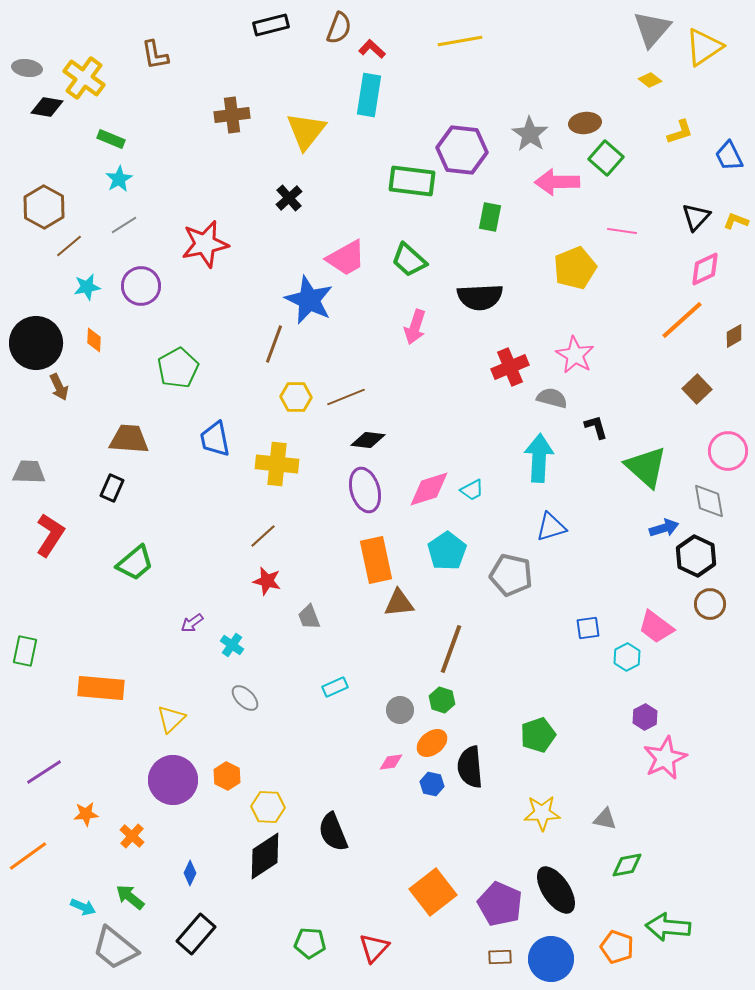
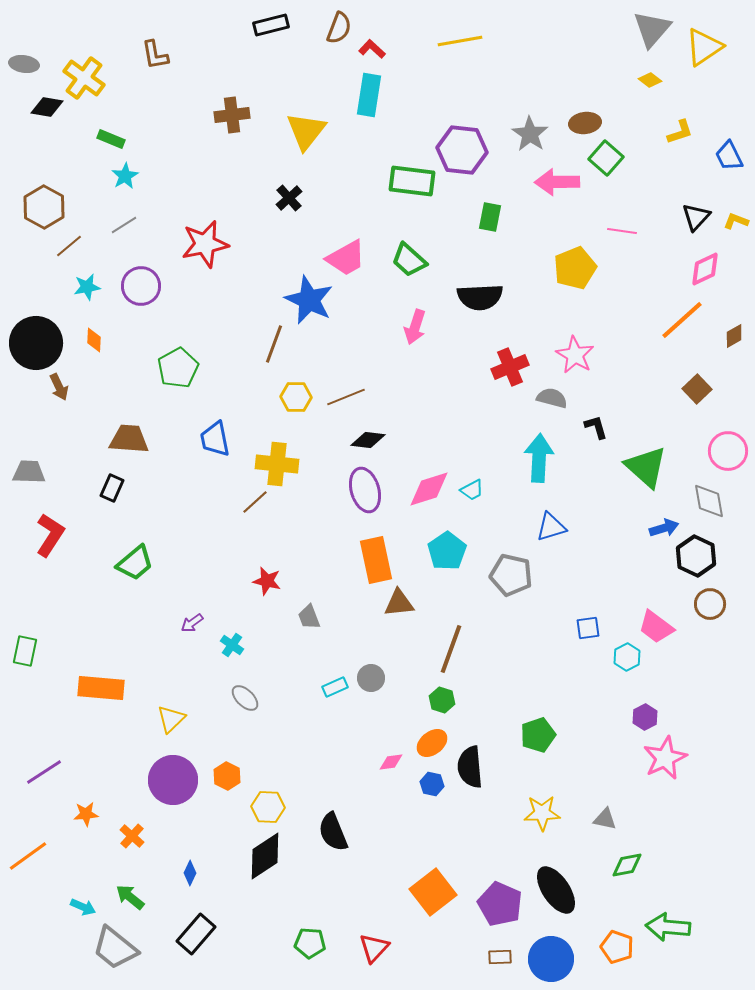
gray ellipse at (27, 68): moved 3 px left, 4 px up
cyan star at (119, 179): moved 6 px right, 3 px up
brown line at (263, 536): moved 8 px left, 34 px up
gray circle at (400, 710): moved 29 px left, 32 px up
